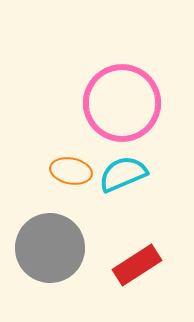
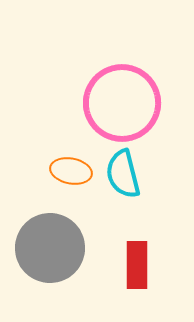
cyan semicircle: rotated 81 degrees counterclockwise
red rectangle: rotated 57 degrees counterclockwise
